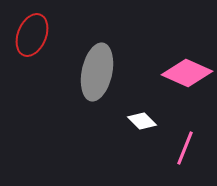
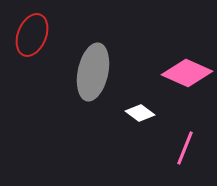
gray ellipse: moved 4 px left
white diamond: moved 2 px left, 8 px up; rotated 8 degrees counterclockwise
